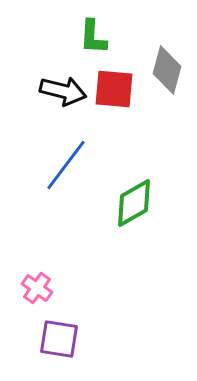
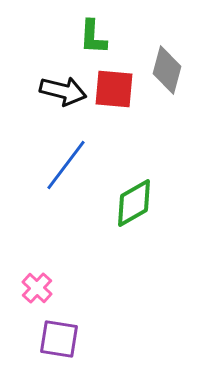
pink cross: rotated 8 degrees clockwise
